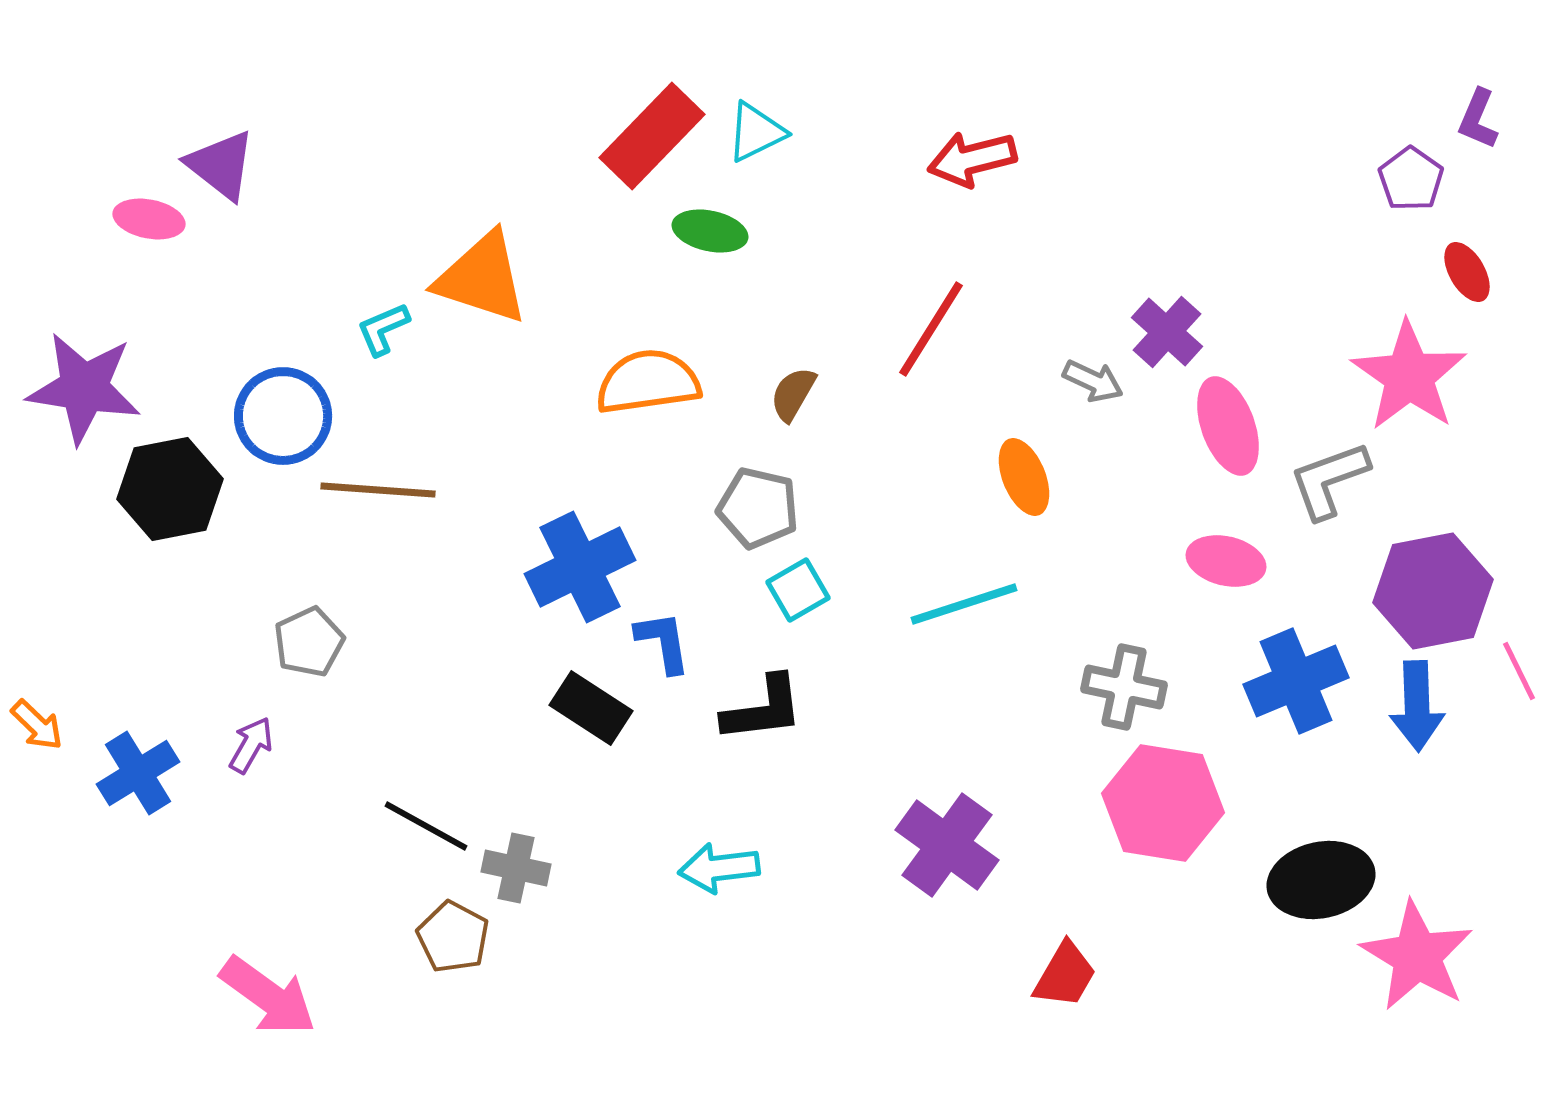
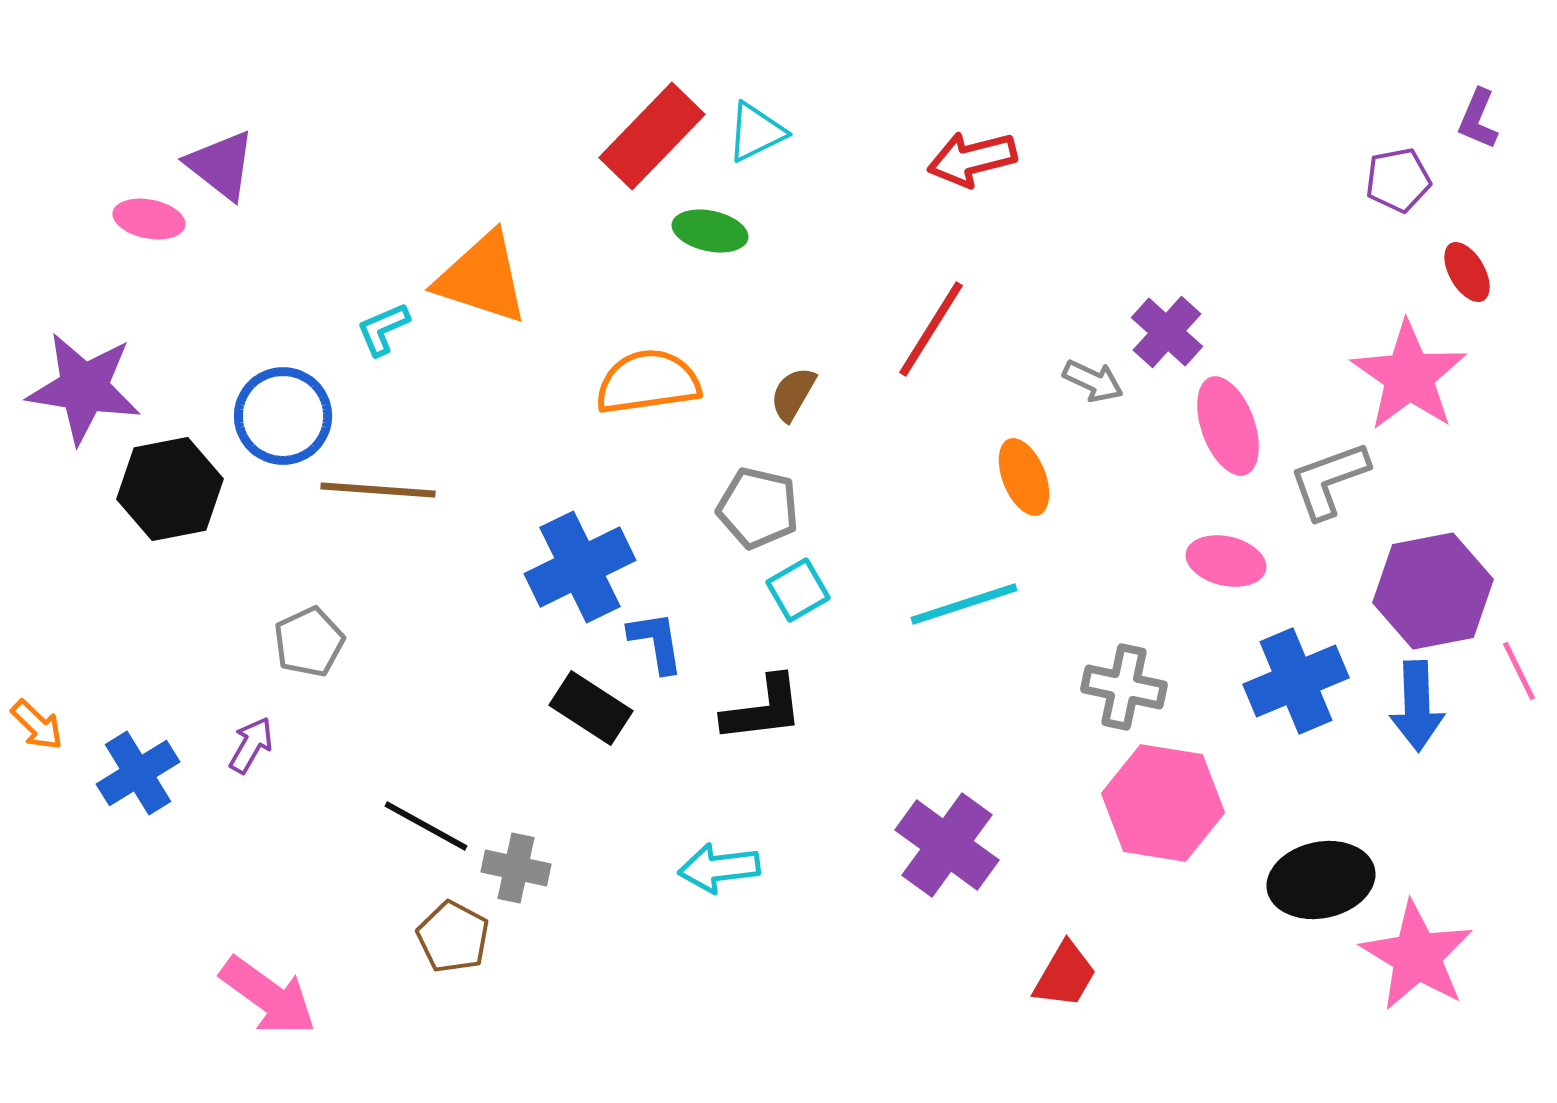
purple pentagon at (1411, 179): moved 13 px left, 1 px down; rotated 26 degrees clockwise
blue L-shape at (663, 642): moved 7 px left
